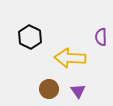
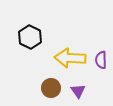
purple semicircle: moved 23 px down
brown circle: moved 2 px right, 1 px up
